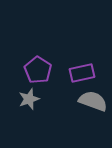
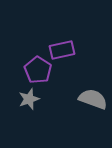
purple rectangle: moved 20 px left, 23 px up
gray semicircle: moved 2 px up
